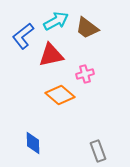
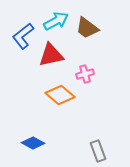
blue diamond: rotated 60 degrees counterclockwise
